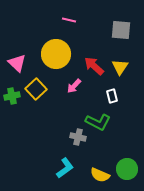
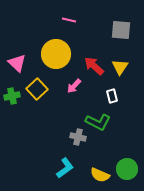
yellow square: moved 1 px right
